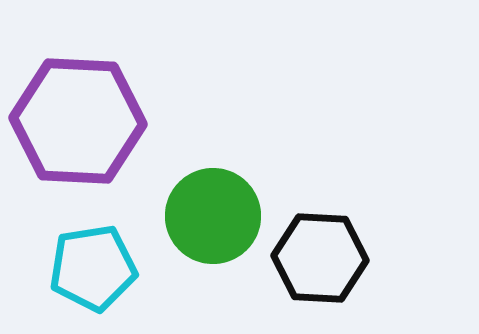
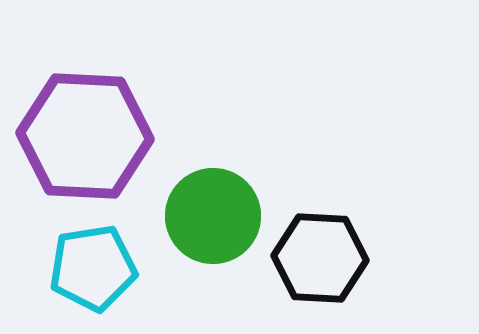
purple hexagon: moved 7 px right, 15 px down
